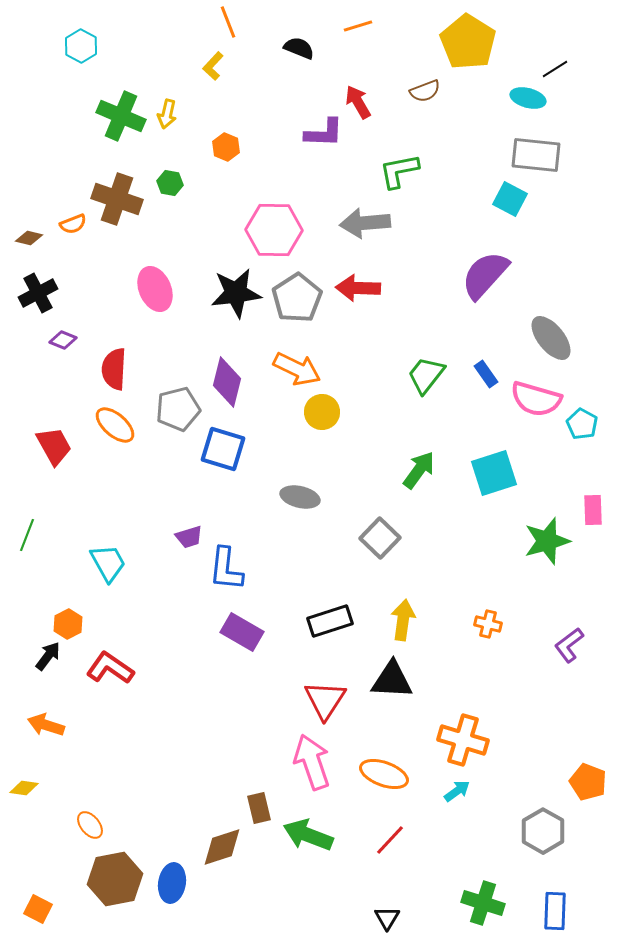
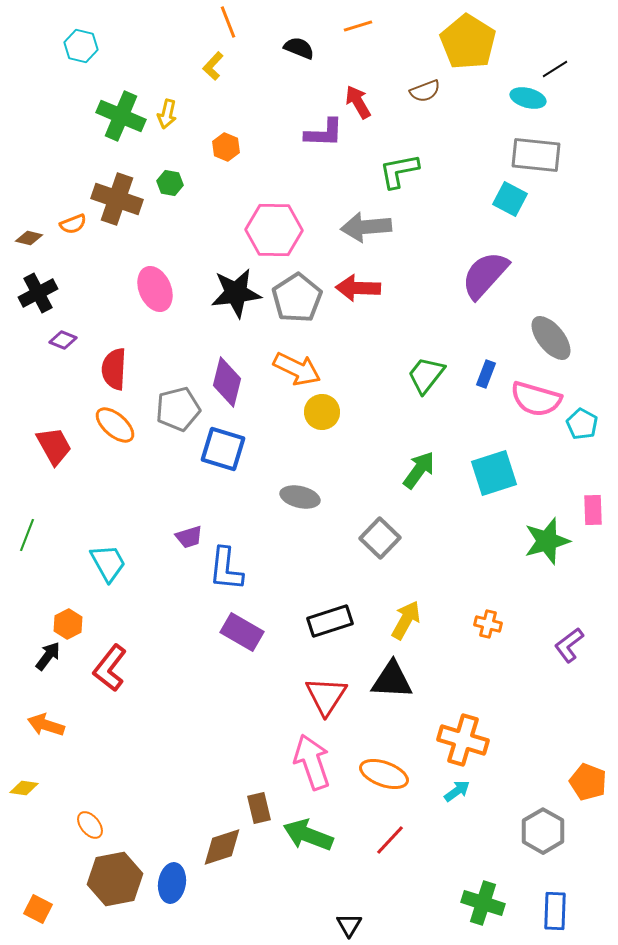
cyan hexagon at (81, 46): rotated 16 degrees counterclockwise
gray arrow at (365, 223): moved 1 px right, 4 px down
blue rectangle at (486, 374): rotated 56 degrees clockwise
yellow arrow at (403, 620): moved 3 px right; rotated 21 degrees clockwise
red L-shape at (110, 668): rotated 87 degrees counterclockwise
red triangle at (325, 700): moved 1 px right, 4 px up
black triangle at (387, 918): moved 38 px left, 7 px down
